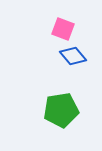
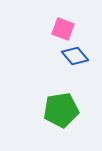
blue diamond: moved 2 px right
